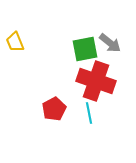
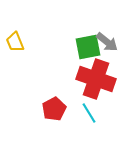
gray arrow: moved 3 px left, 1 px up
green square: moved 3 px right, 2 px up
red cross: moved 2 px up
cyan line: rotated 20 degrees counterclockwise
